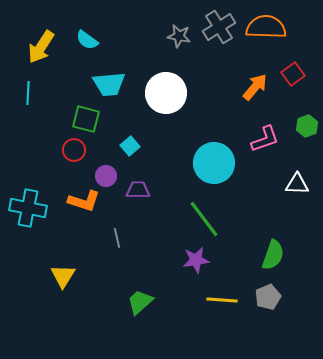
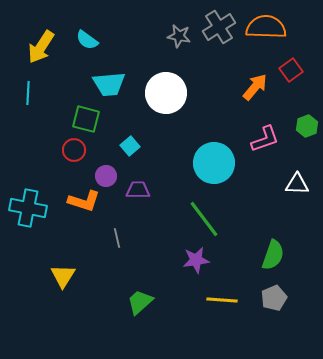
red square: moved 2 px left, 4 px up
gray pentagon: moved 6 px right, 1 px down
